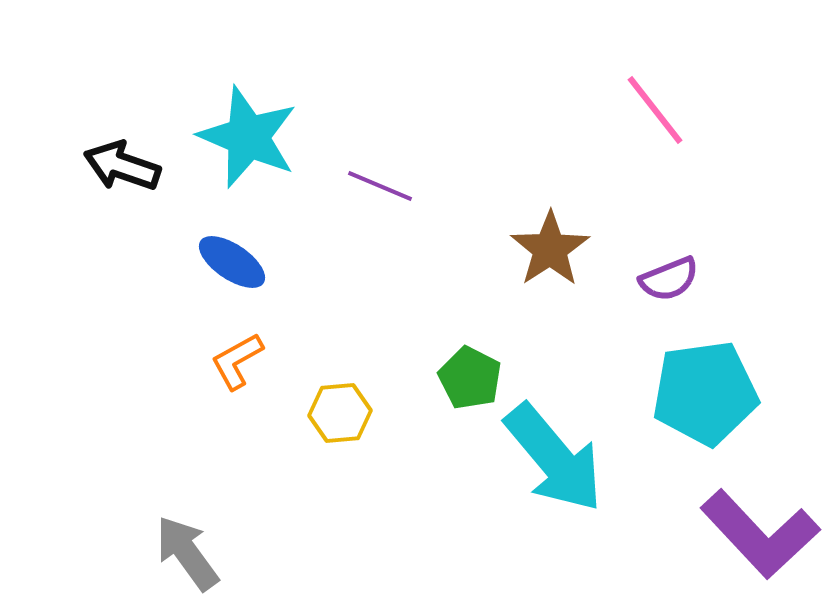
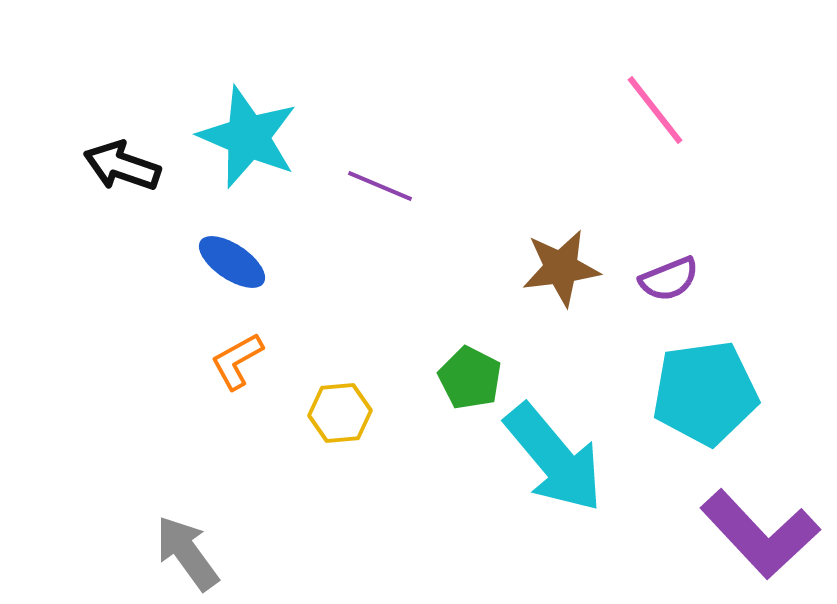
brown star: moved 11 px right, 19 px down; rotated 26 degrees clockwise
